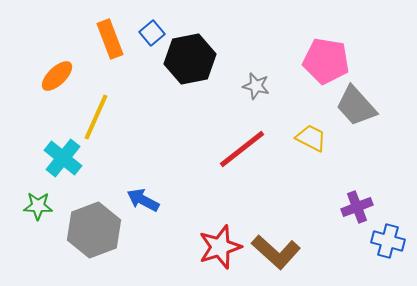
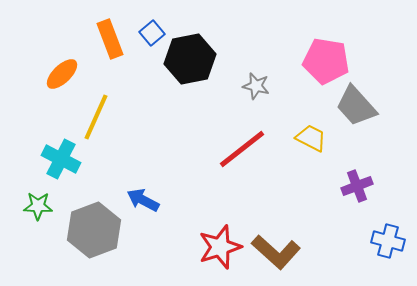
orange ellipse: moved 5 px right, 2 px up
cyan cross: moved 2 px left, 1 px down; rotated 12 degrees counterclockwise
purple cross: moved 21 px up
